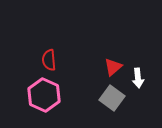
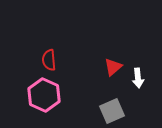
gray square: moved 13 px down; rotated 30 degrees clockwise
